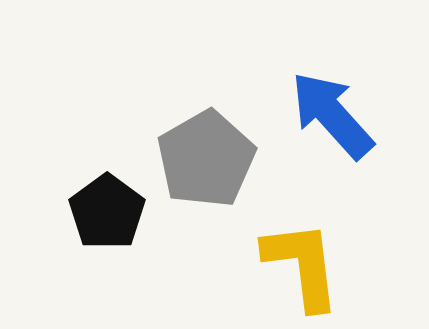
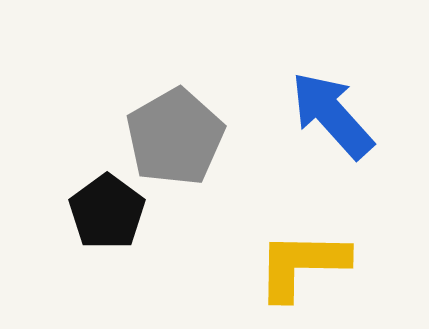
gray pentagon: moved 31 px left, 22 px up
yellow L-shape: rotated 82 degrees counterclockwise
